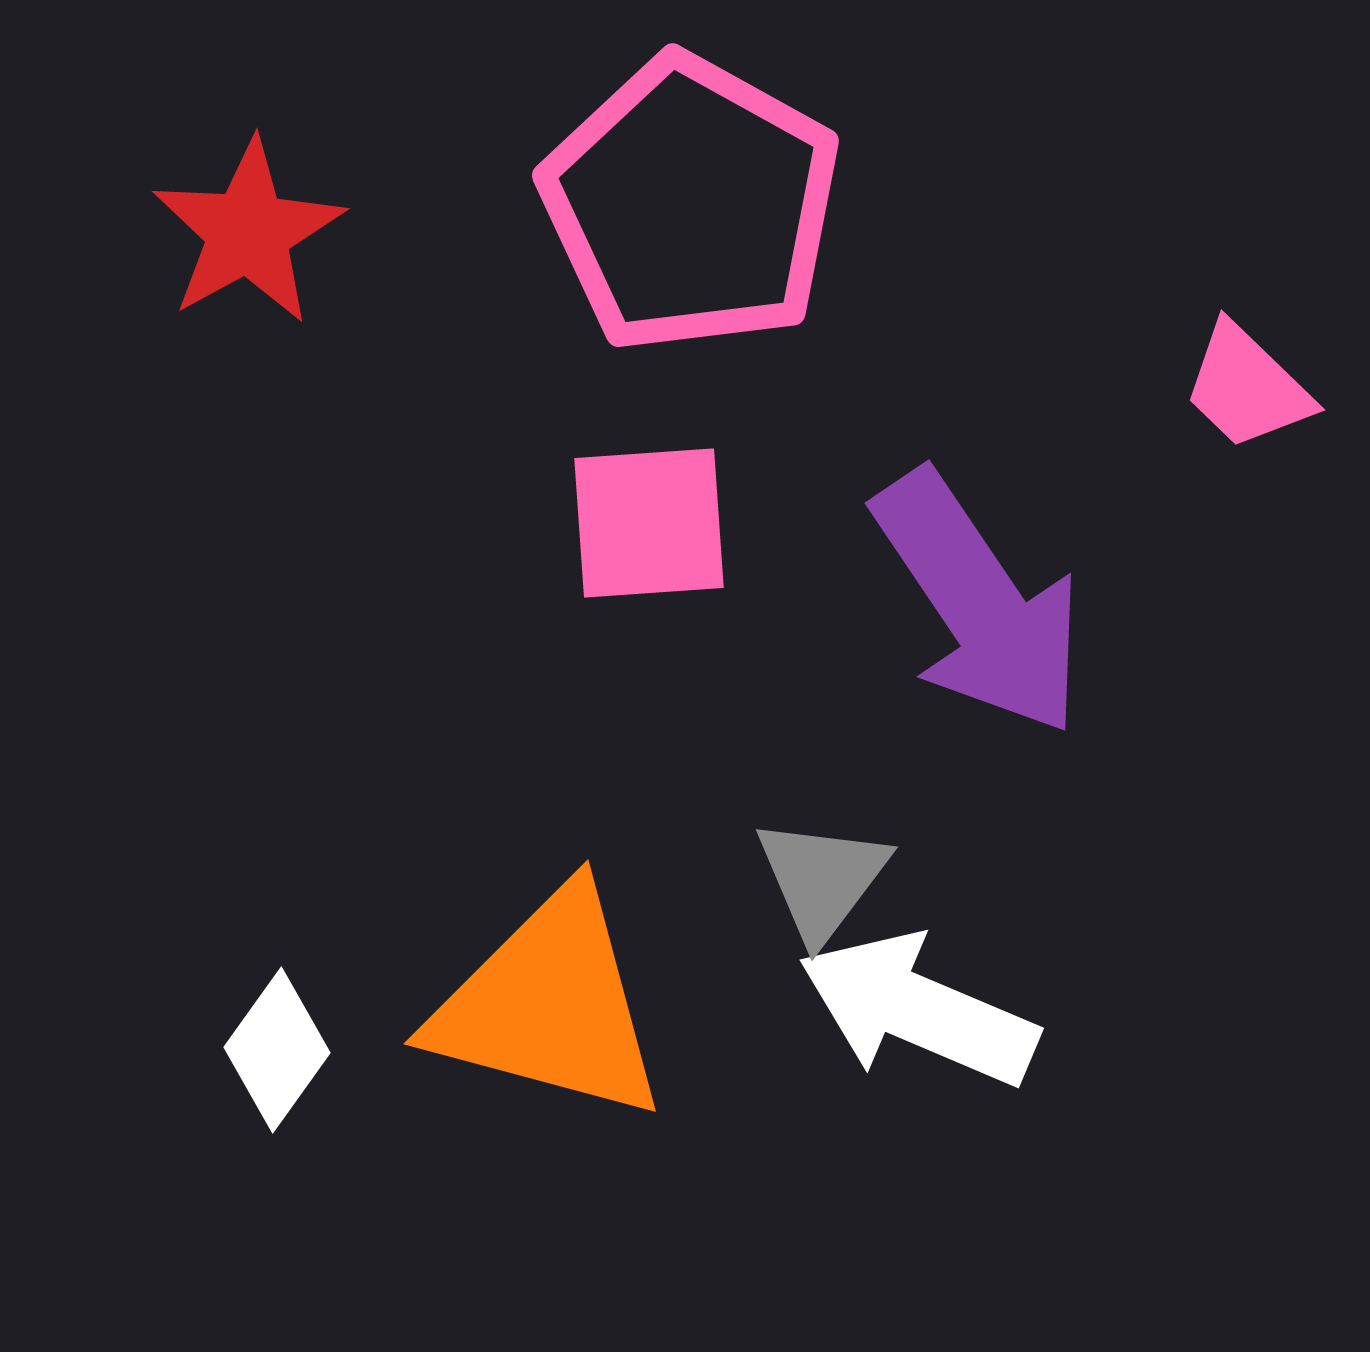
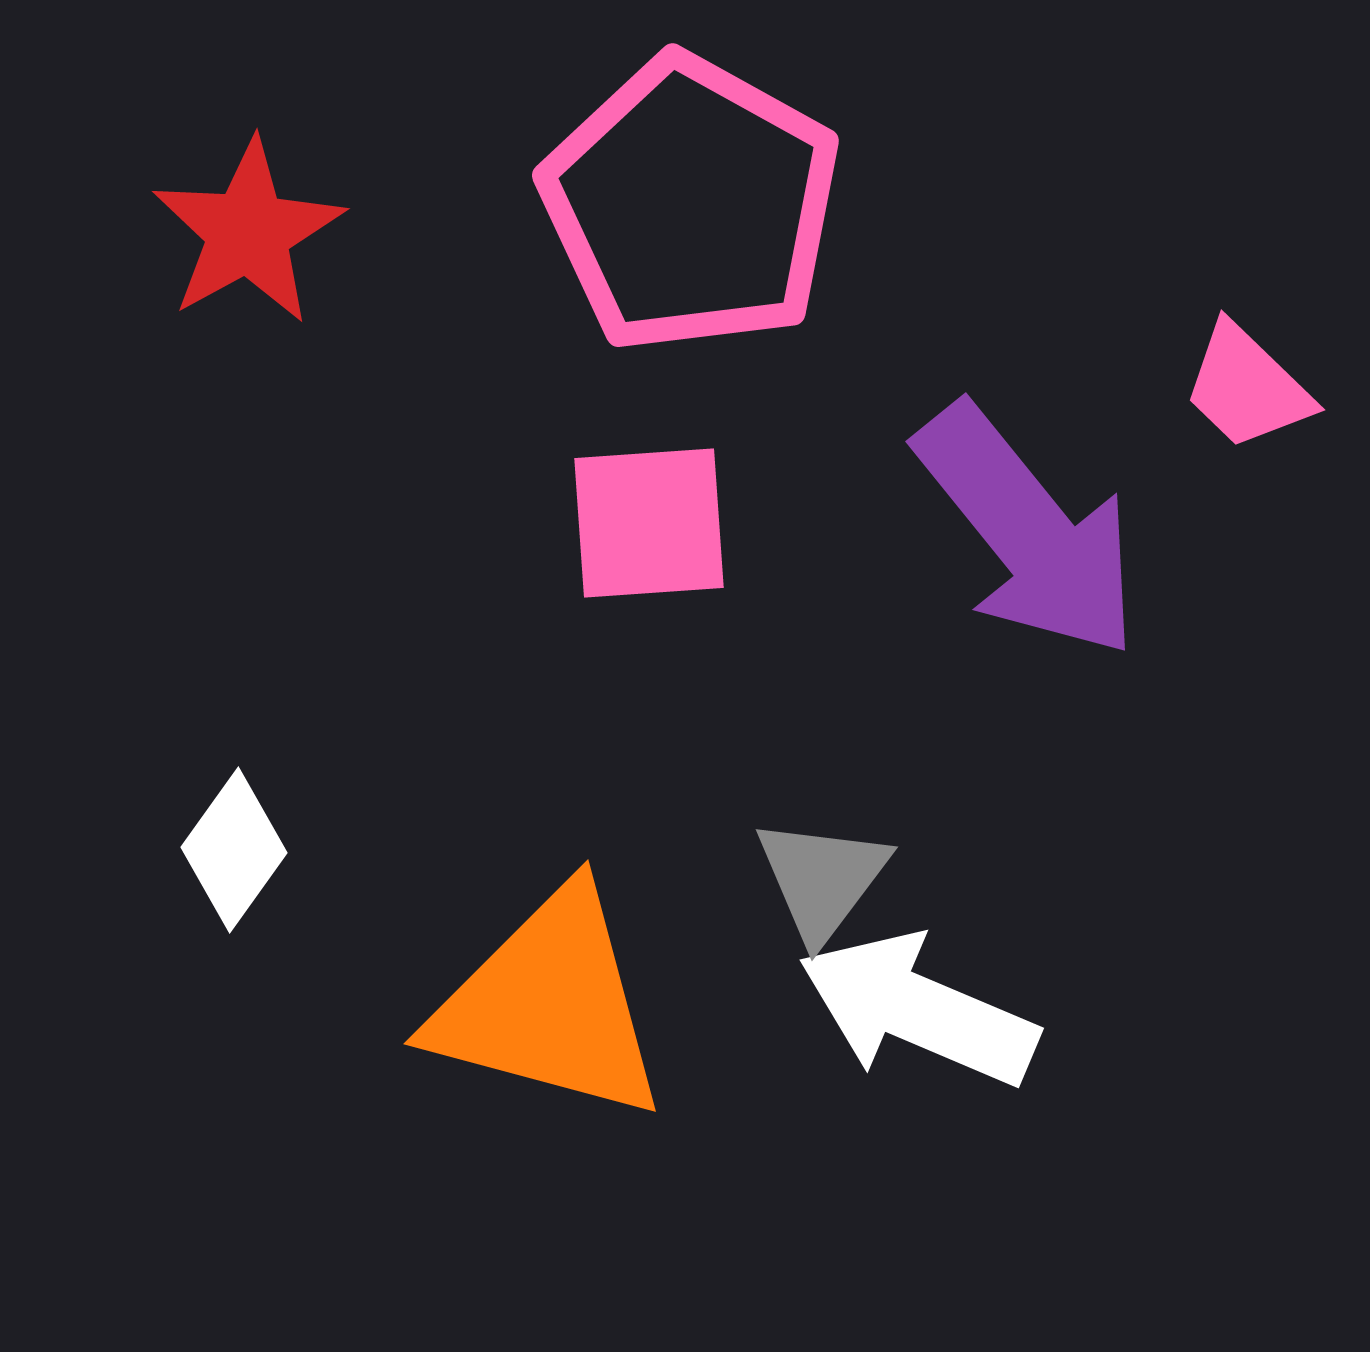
purple arrow: moved 49 px right, 72 px up; rotated 5 degrees counterclockwise
white diamond: moved 43 px left, 200 px up
